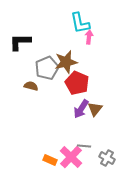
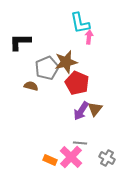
purple arrow: moved 2 px down
gray line: moved 4 px left, 3 px up
